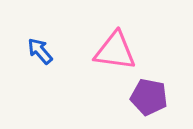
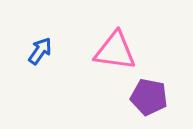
blue arrow: rotated 76 degrees clockwise
